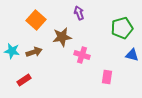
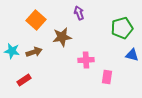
pink cross: moved 4 px right, 5 px down; rotated 21 degrees counterclockwise
